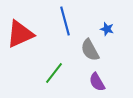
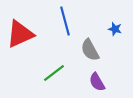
blue star: moved 8 px right
green line: rotated 15 degrees clockwise
